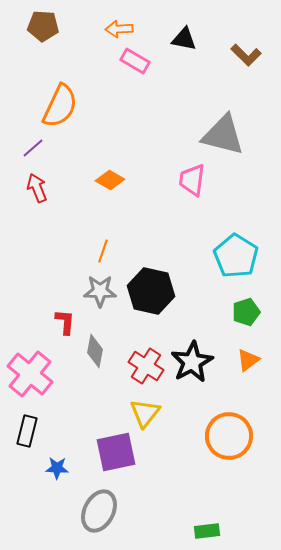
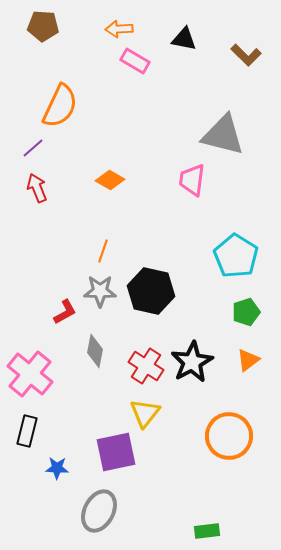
red L-shape: moved 10 px up; rotated 56 degrees clockwise
